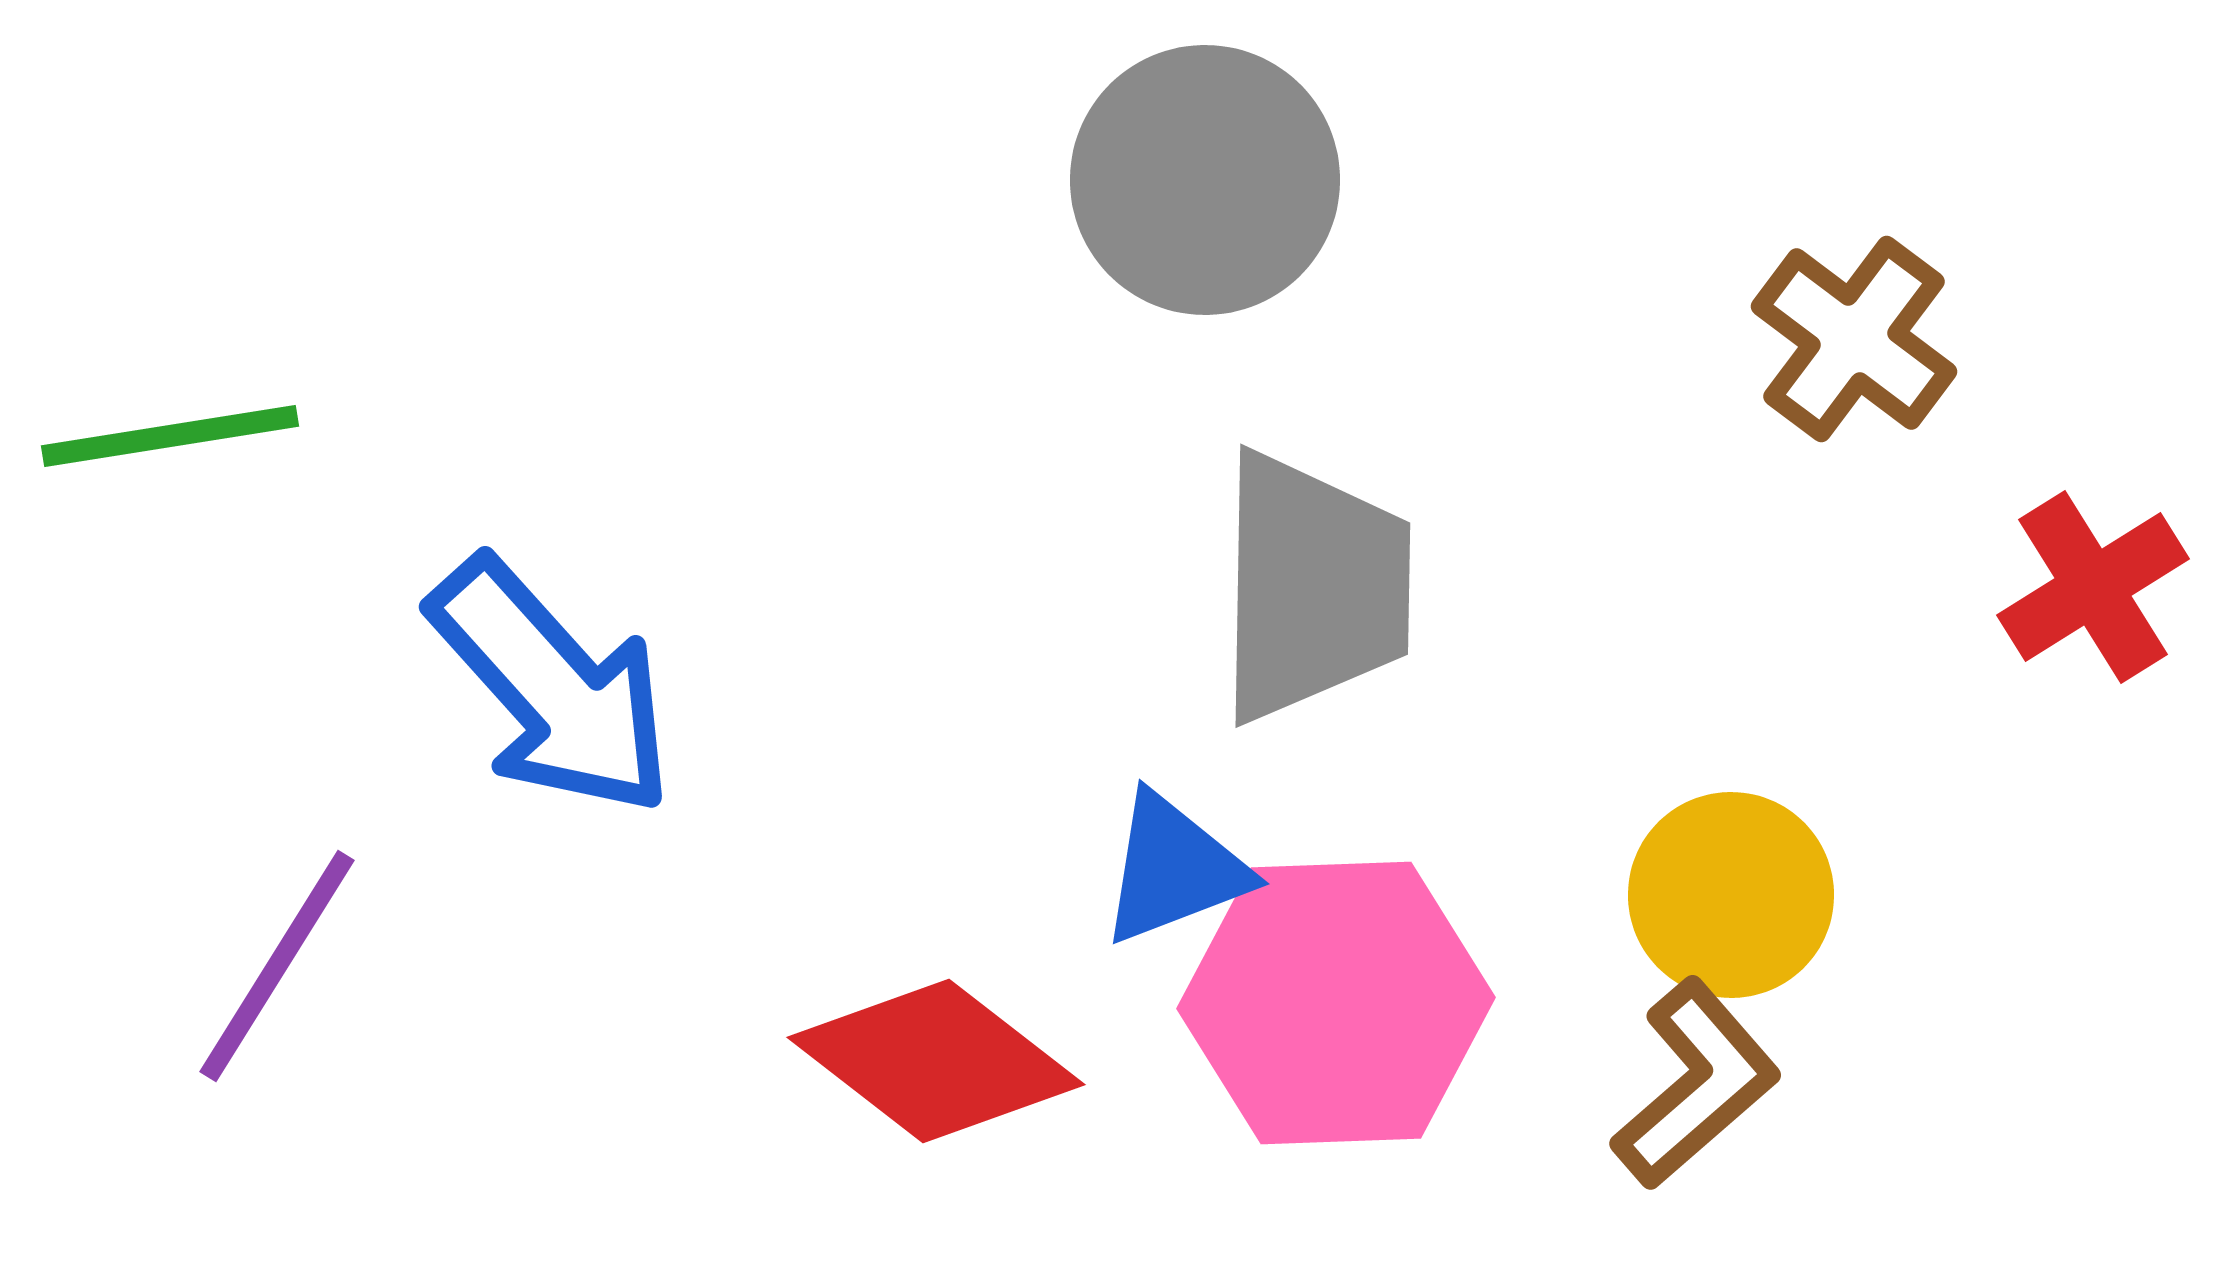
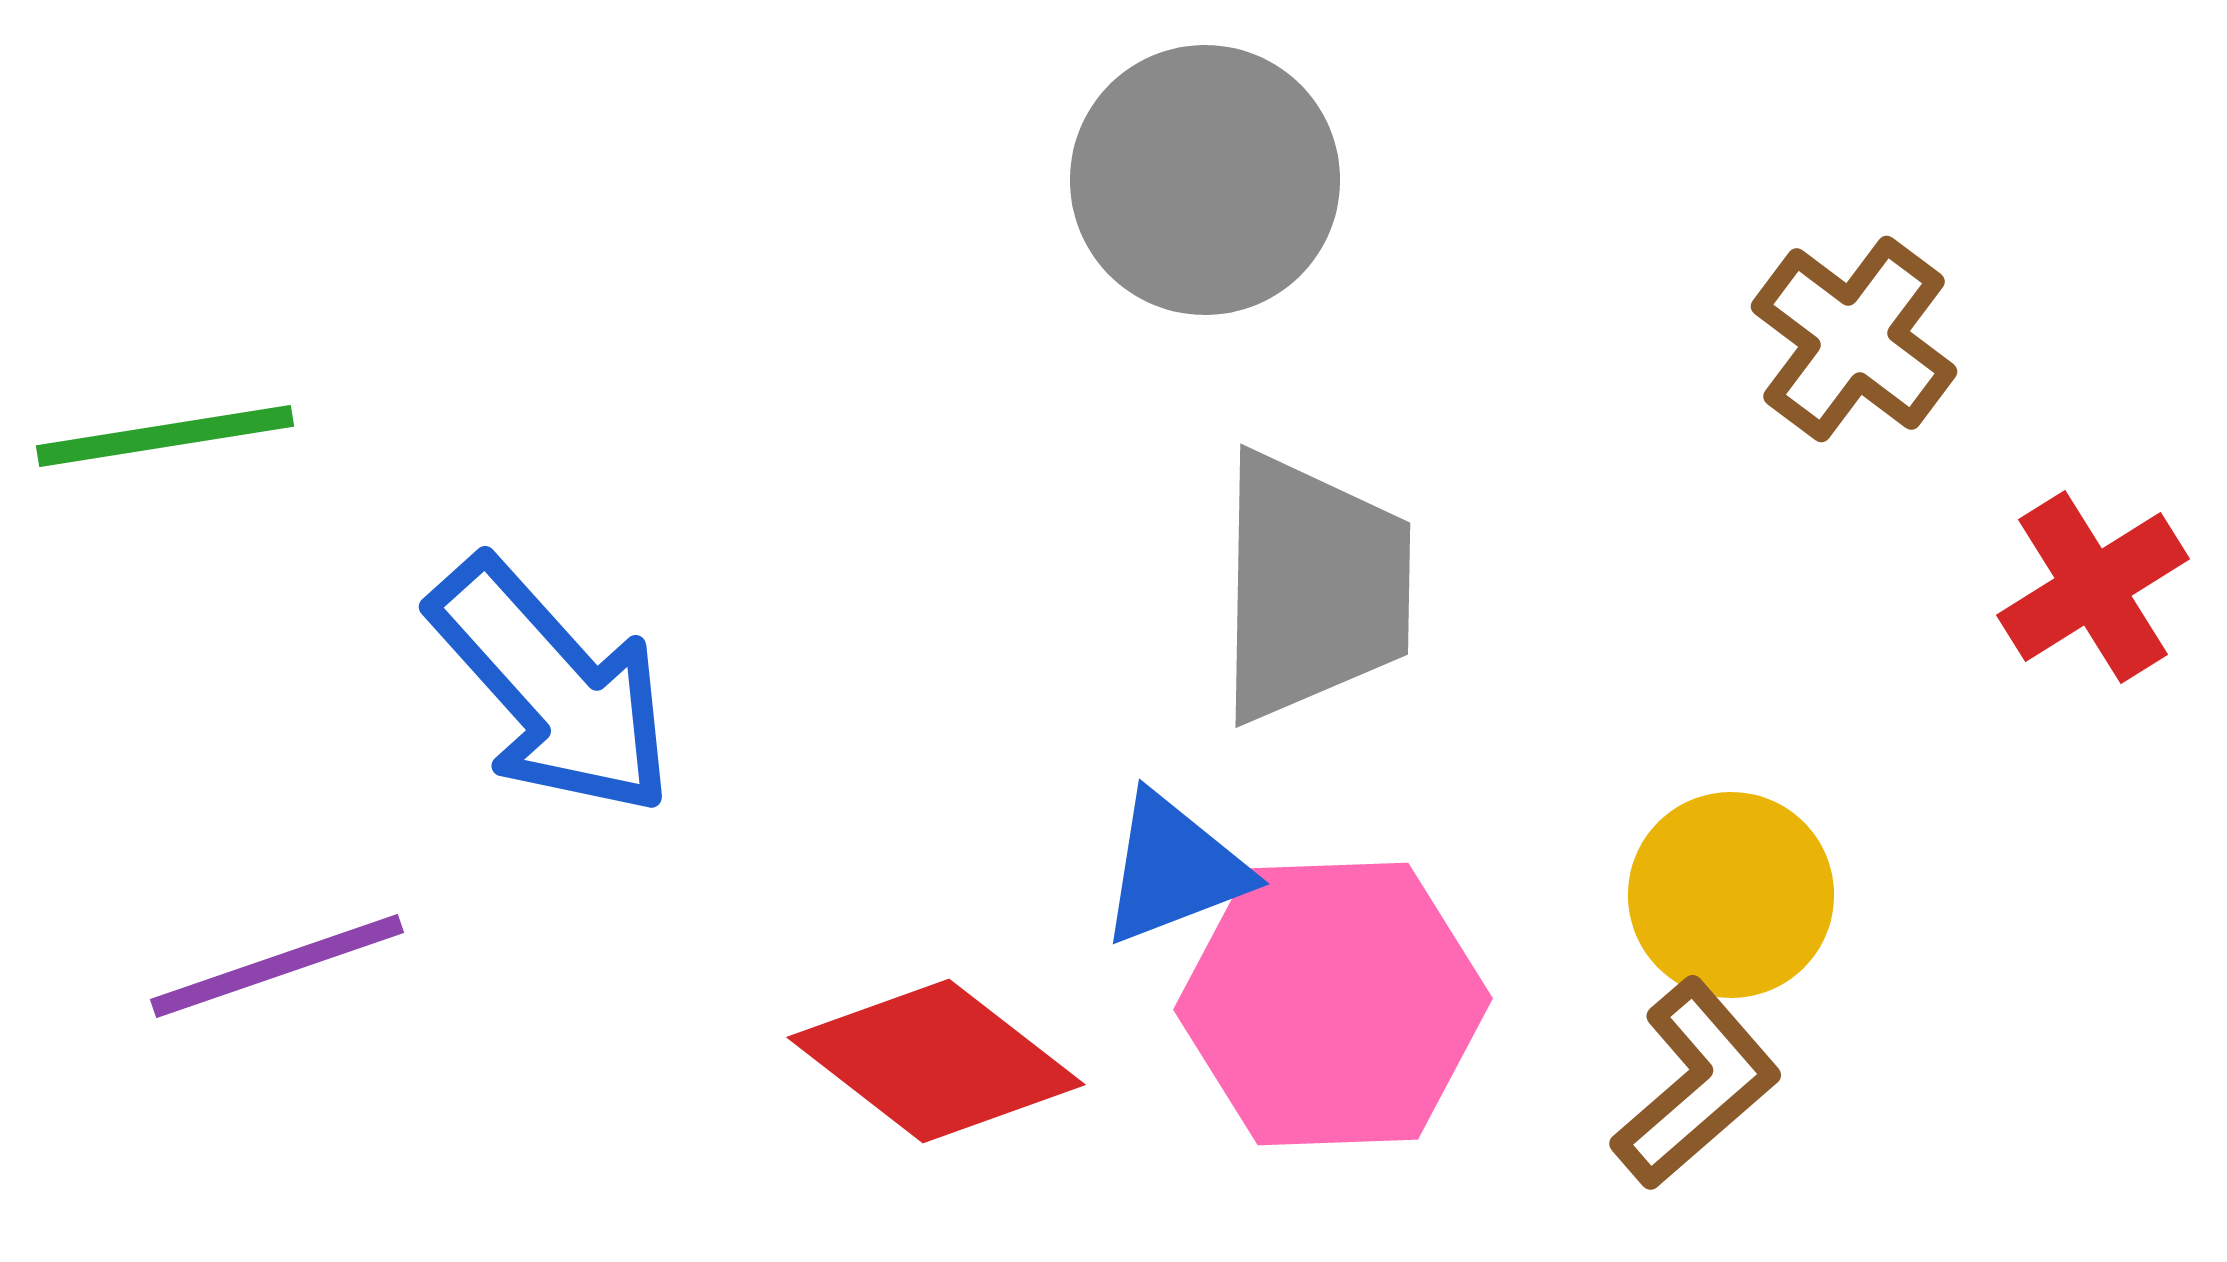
green line: moved 5 px left
purple line: rotated 39 degrees clockwise
pink hexagon: moved 3 px left, 1 px down
